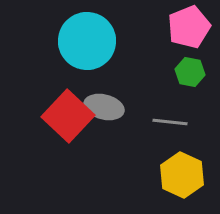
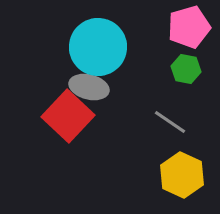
pink pentagon: rotated 6 degrees clockwise
cyan circle: moved 11 px right, 6 px down
green hexagon: moved 4 px left, 3 px up
gray ellipse: moved 15 px left, 20 px up
gray line: rotated 28 degrees clockwise
